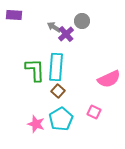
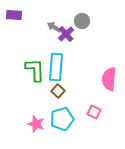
pink semicircle: rotated 120 degrees clockwise
cyan pentagon: moved 1 px right; rotated 15 degrees clockwise
